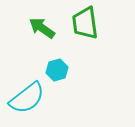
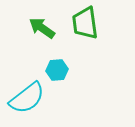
cyan hexagon: rotated 10 degrees clockwise
